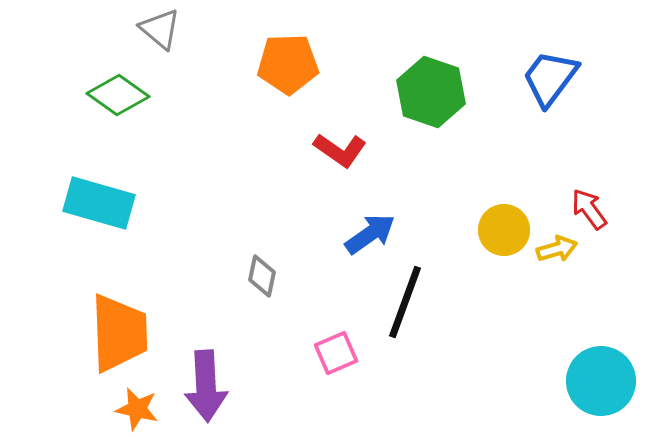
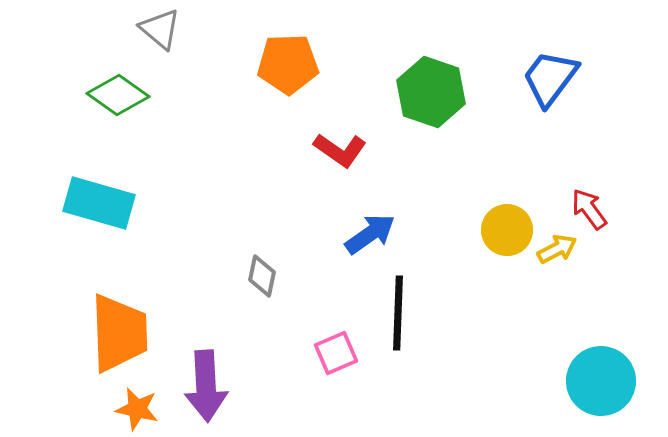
yellow circle: moved 3 px right
yellow arrow: rotated 12 degrees counterclockwise
black line: moved 7 px left, 11 px down; rotated 18 degrees counterclockwise
